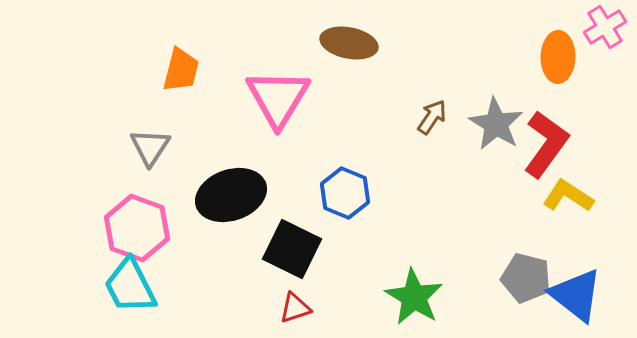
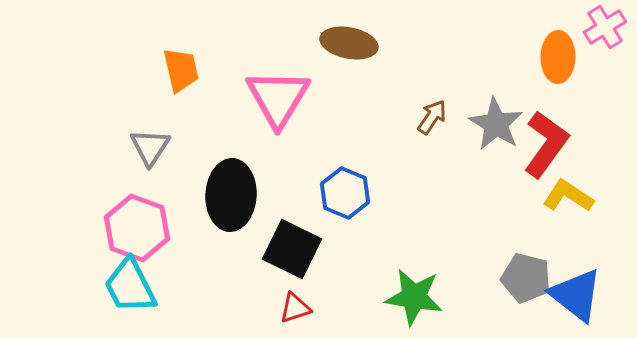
orange trapezoid: rotated 27 degrees counterclockwise
black ellipse: rotated 68 degrees counterclockwise
green star: rotated 22 degrees counterclockwise
